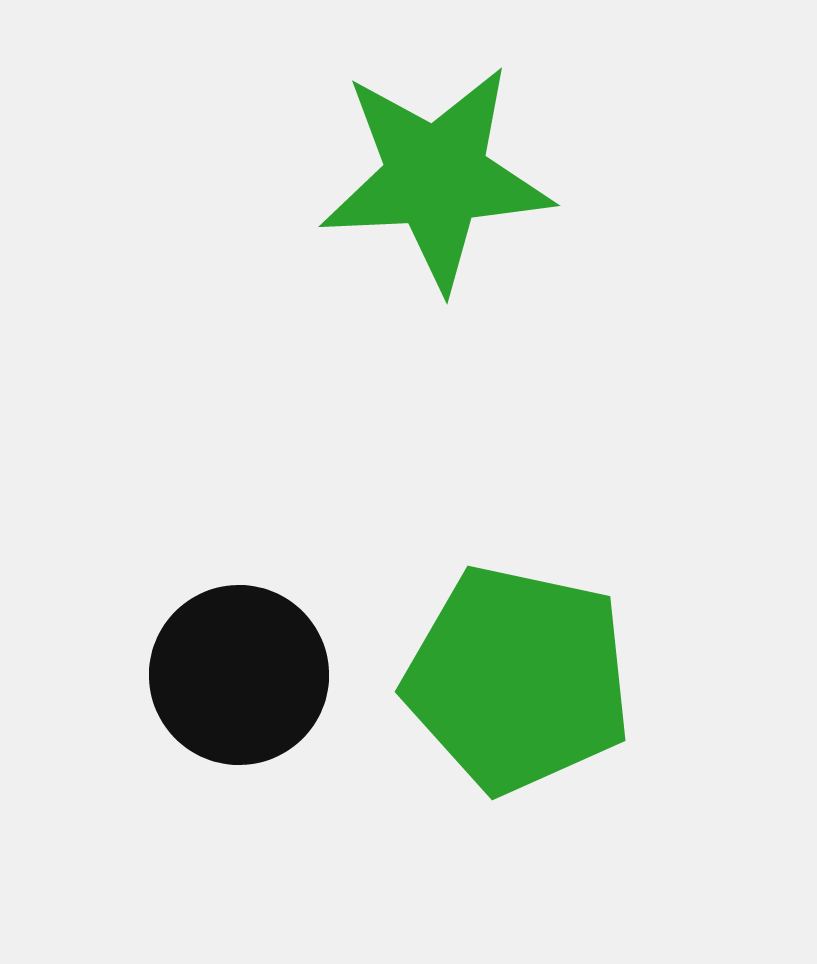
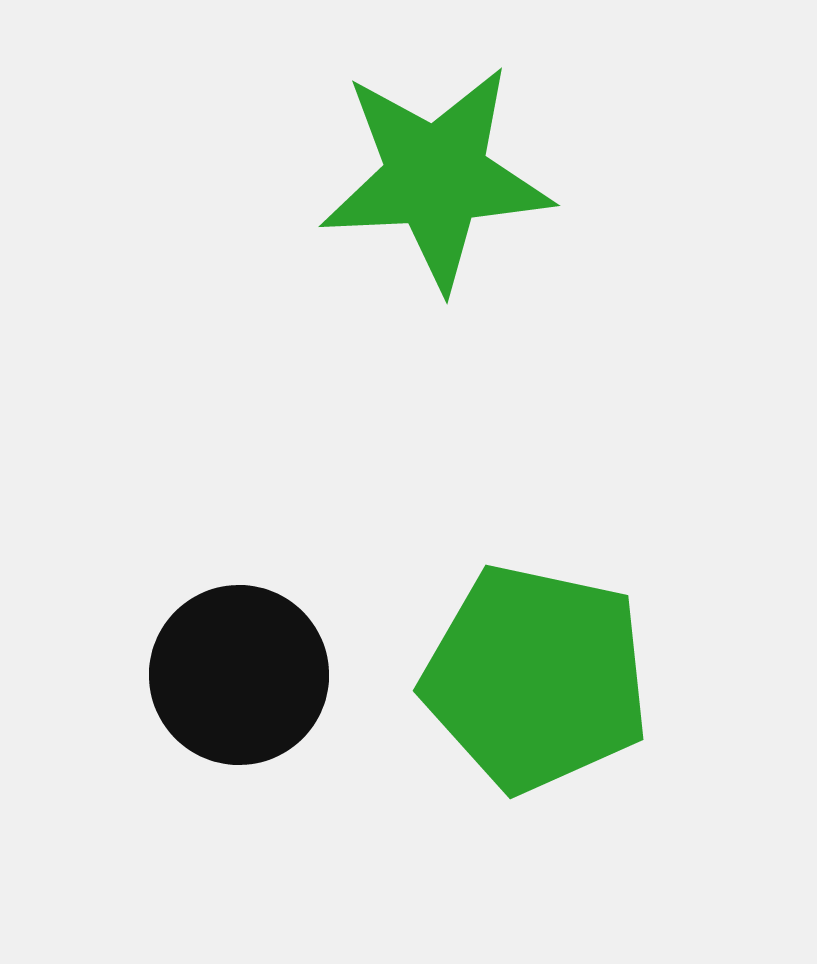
green pentagon: moved 18 px right, 1 px up
